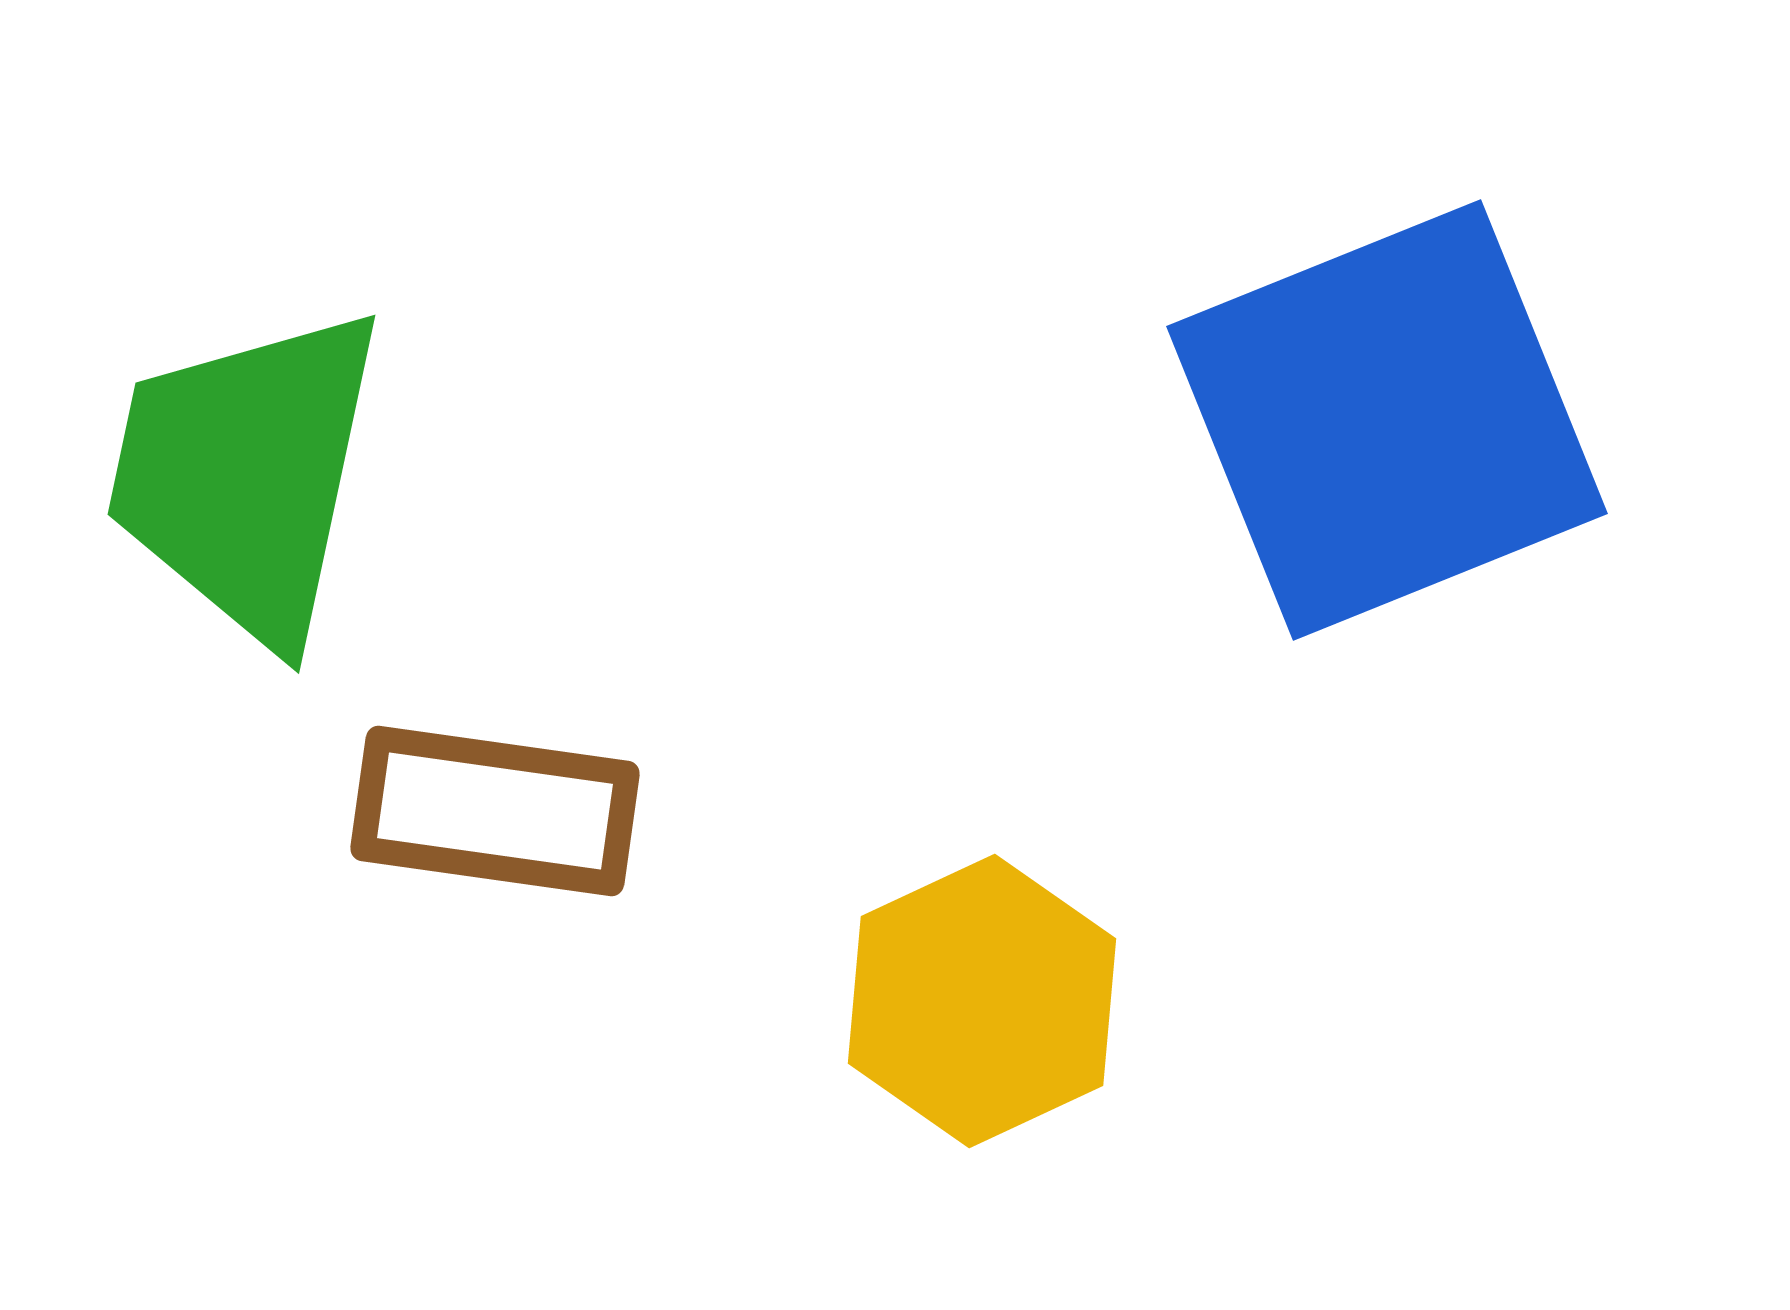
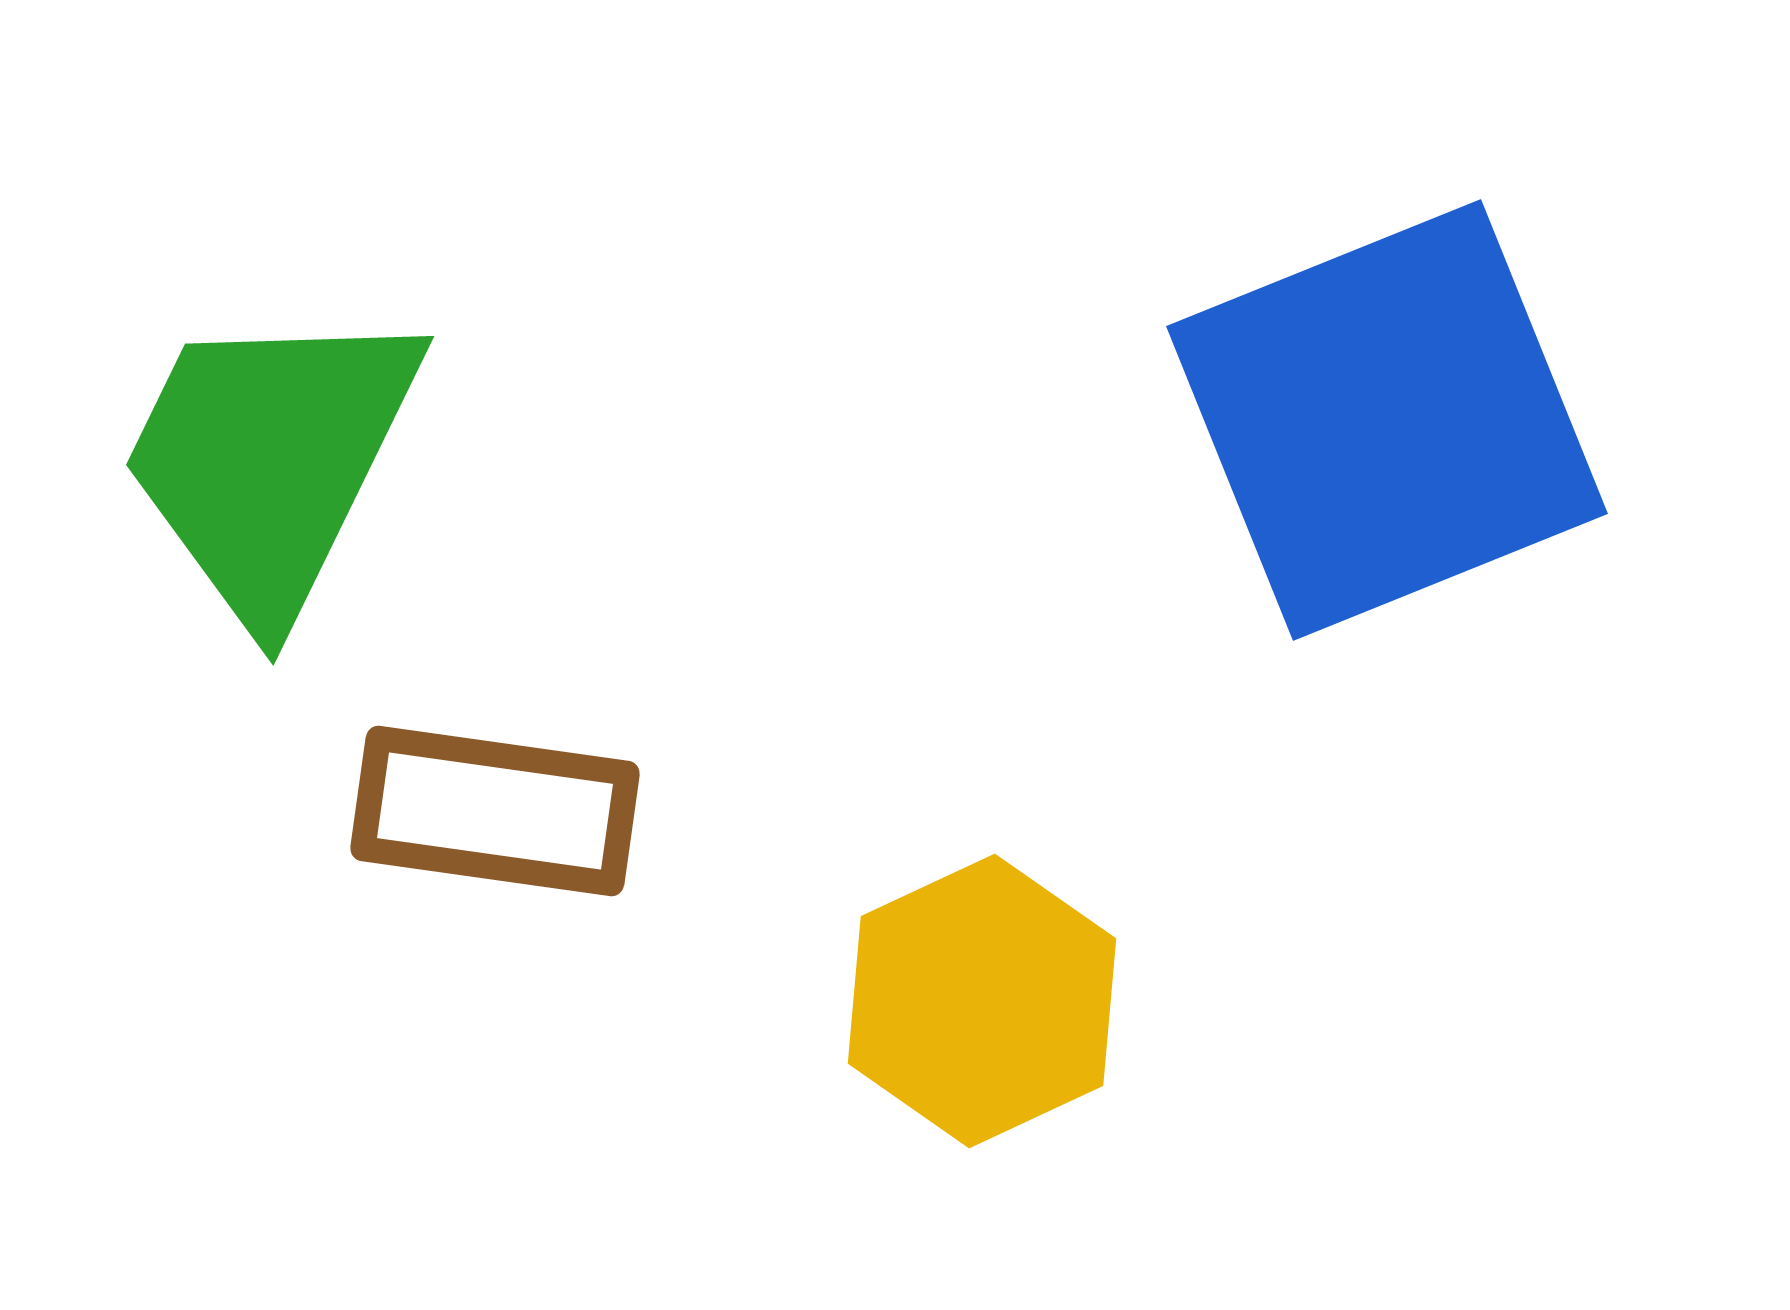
green trapezoid: moved 24 px right, 15 px up; rotated 14 degrees clockwise
